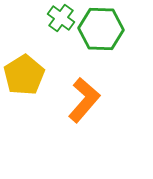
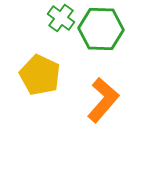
yellow pentagon: moved 16 px right; rotated 15 degrees counterclockwise
orange L-shape: moved 19 px right
